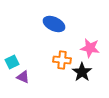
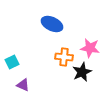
blue ellipse: moved 2 px left
orange cross: moved 2 px right, 3 px up
black star: rotated 12 degrees clockwise
purple triangle: moved 8 px down
